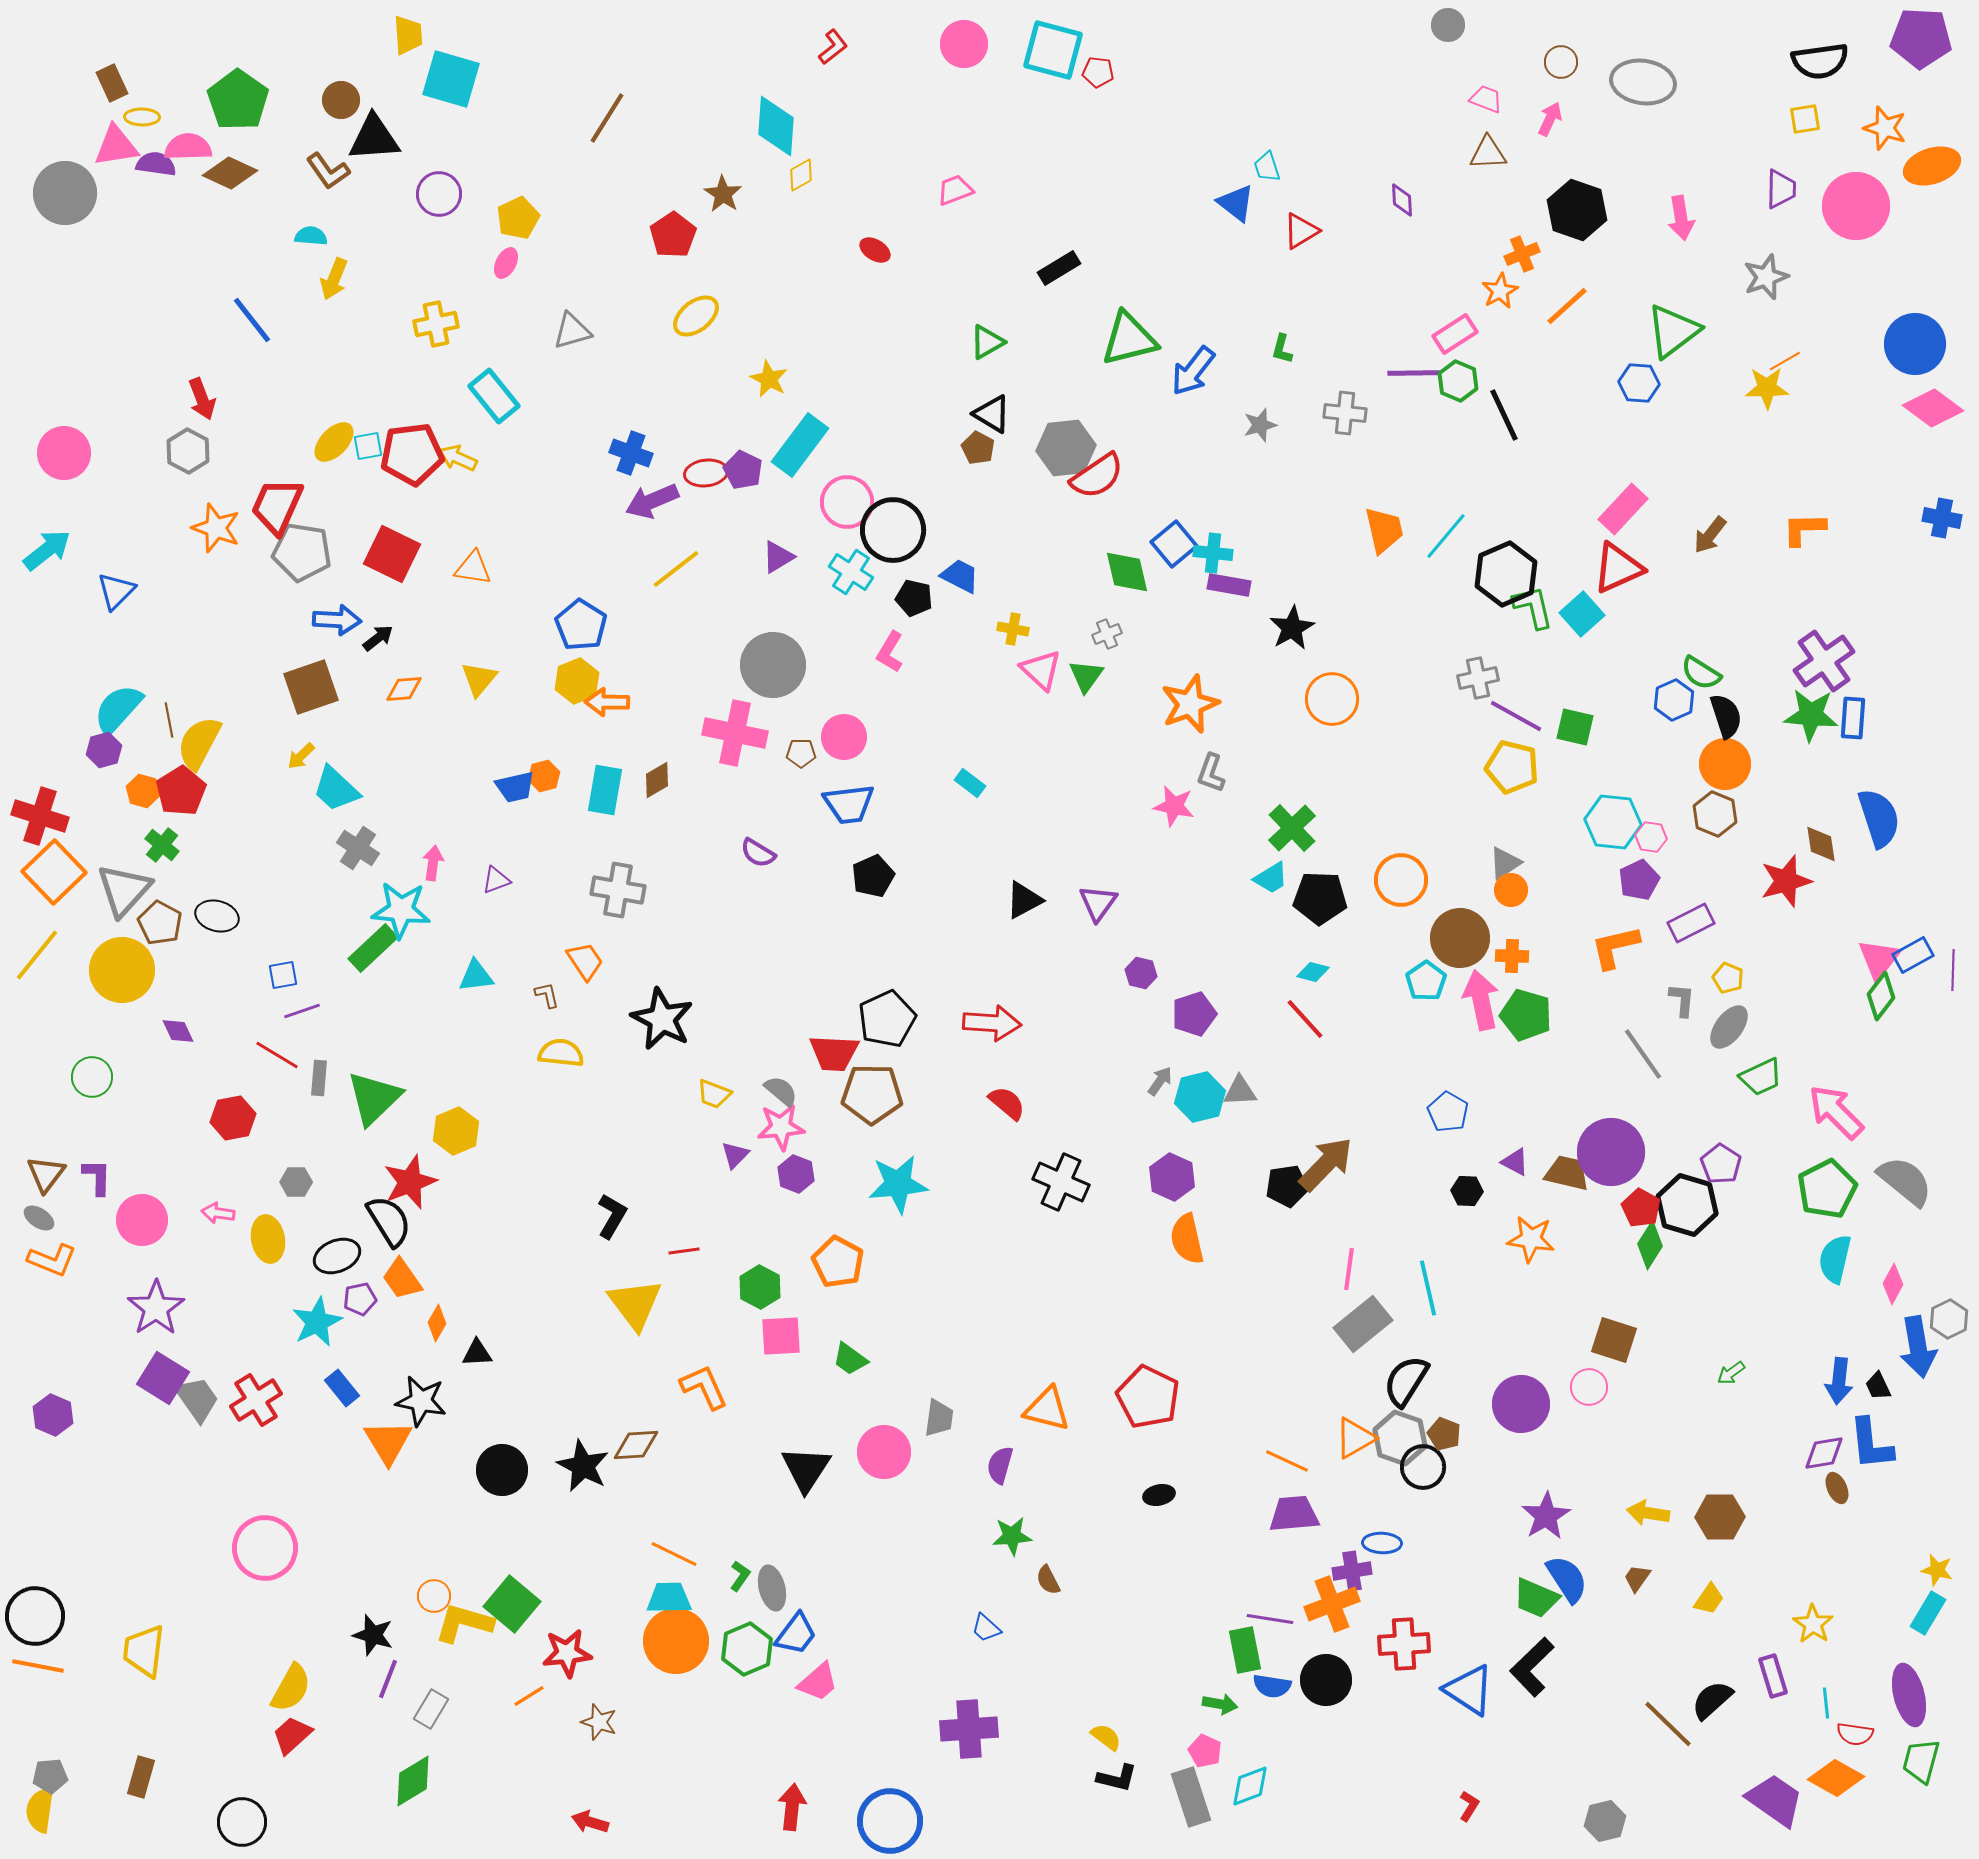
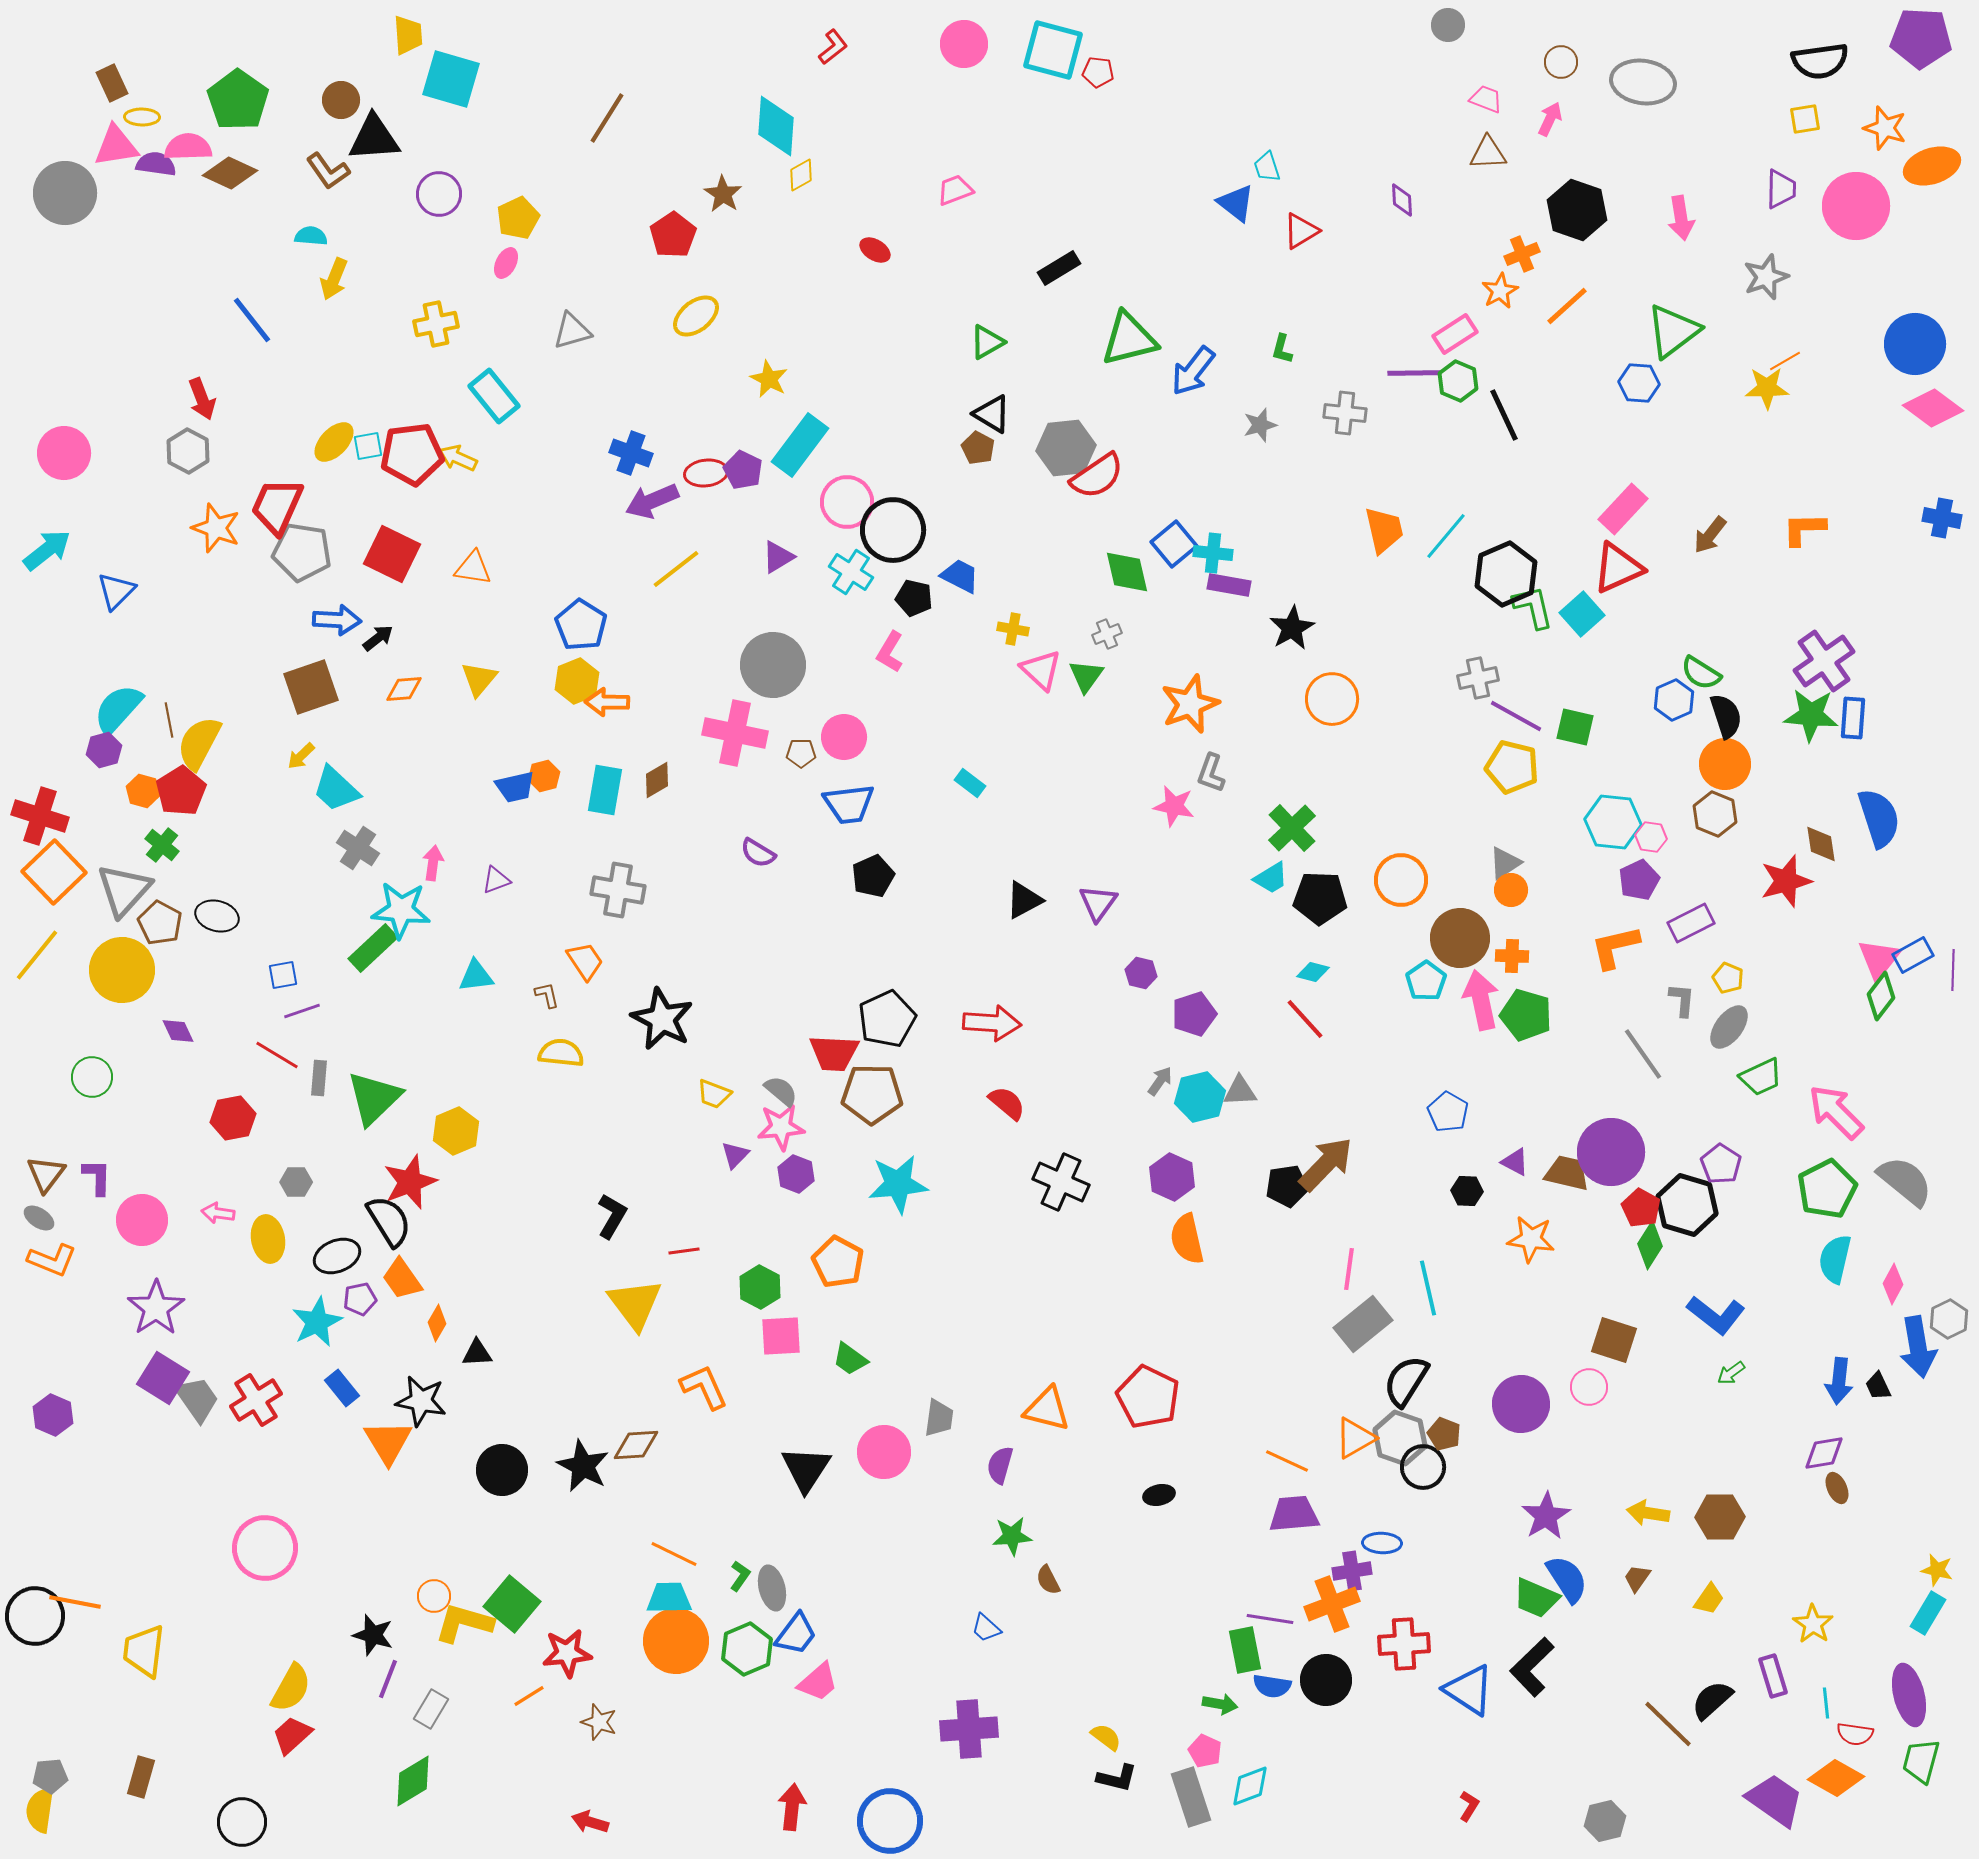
blue L-shape at (1871, 1444): moved 155 px left, 129 px up; rotated 46 degrees counterclockwise
orange line at (38, 1666): moved 37 px right, 64 px up
